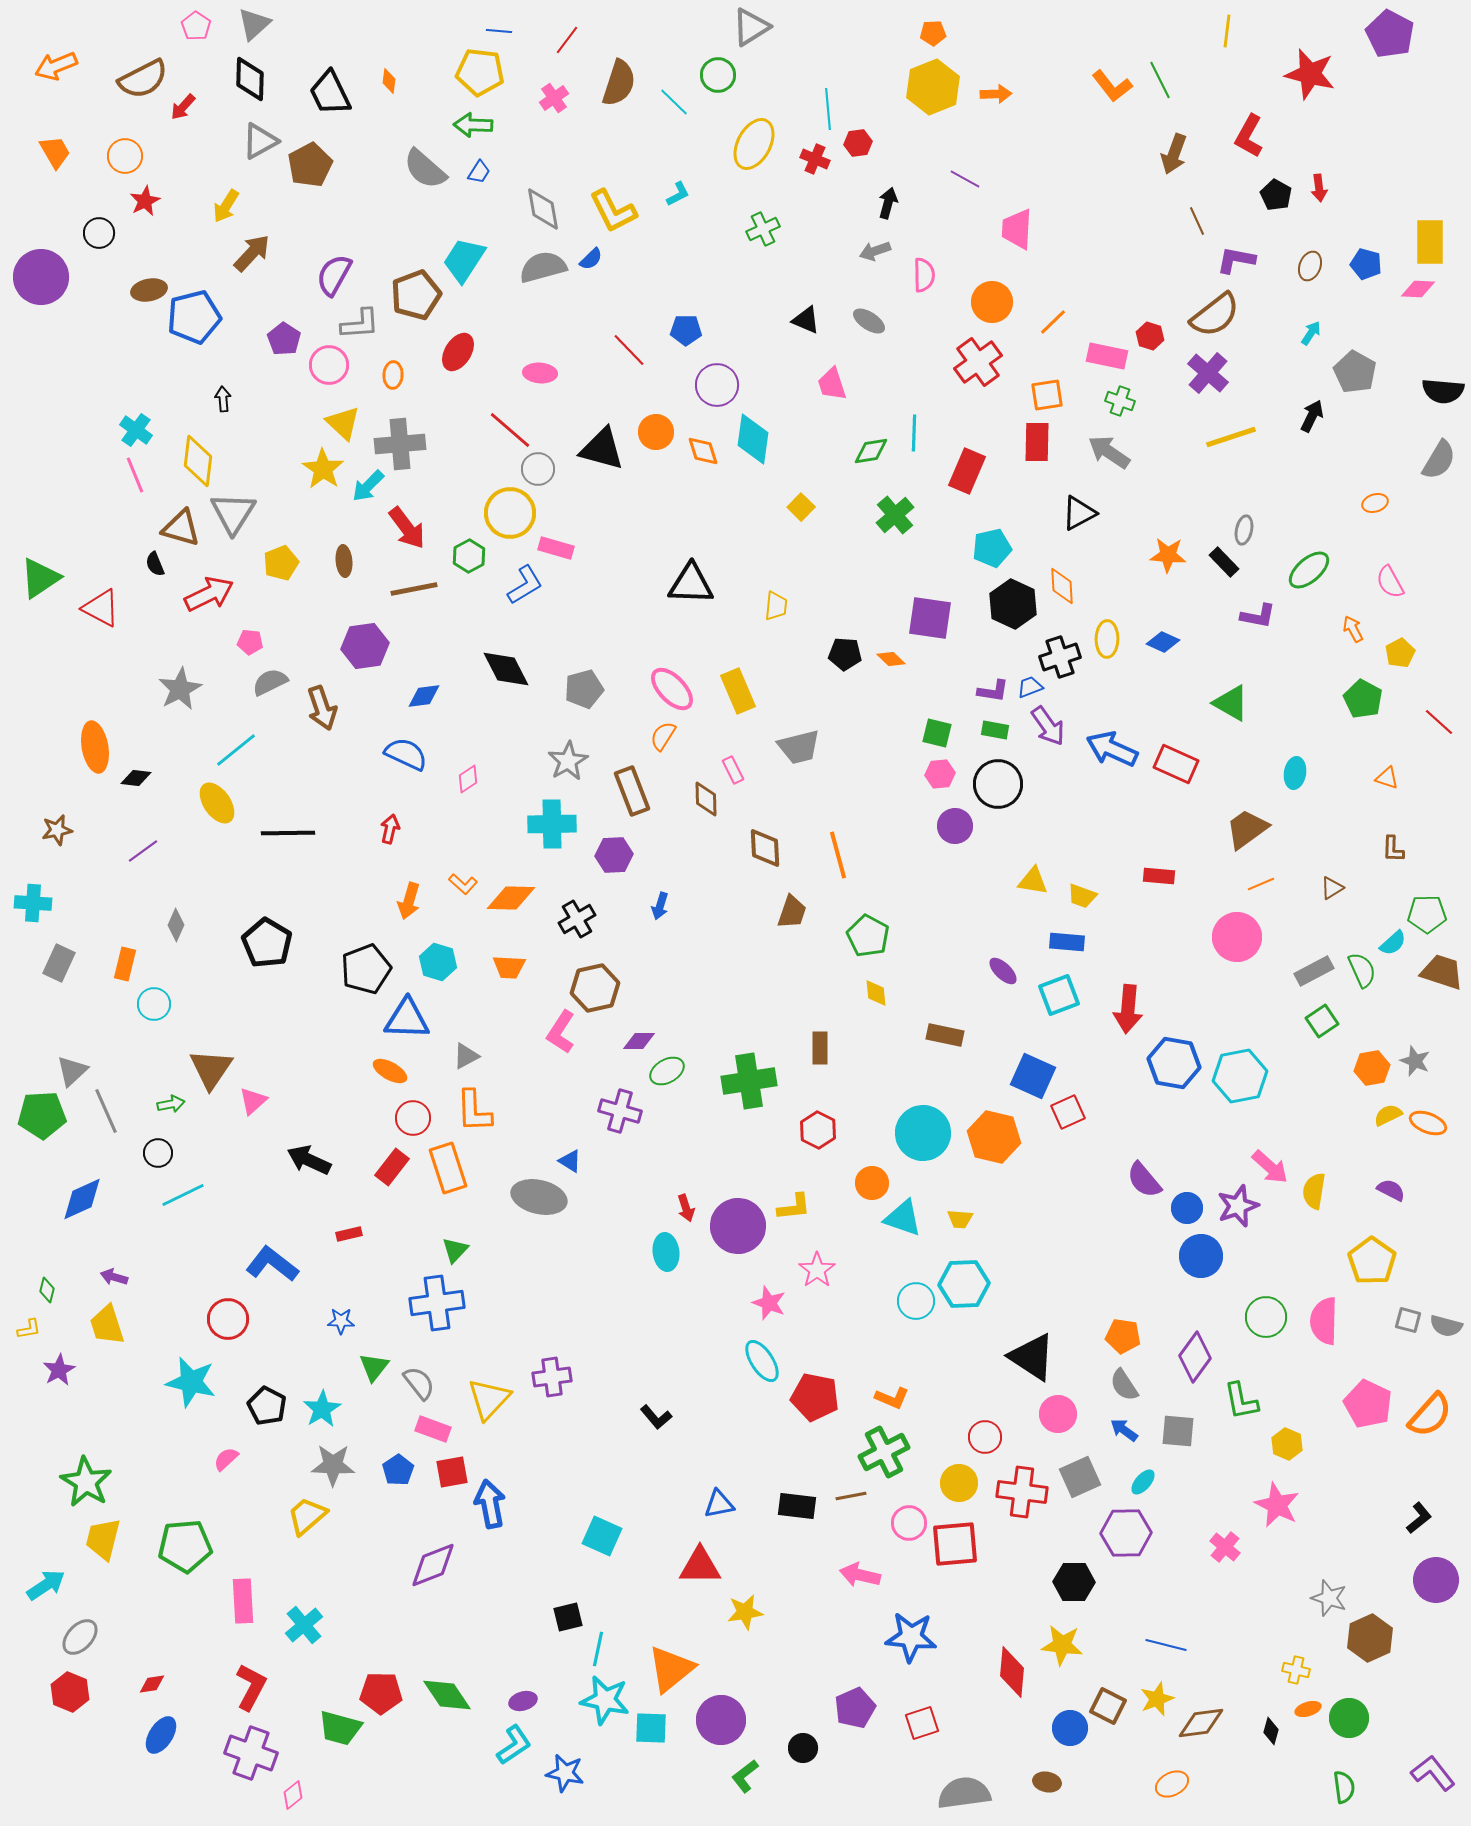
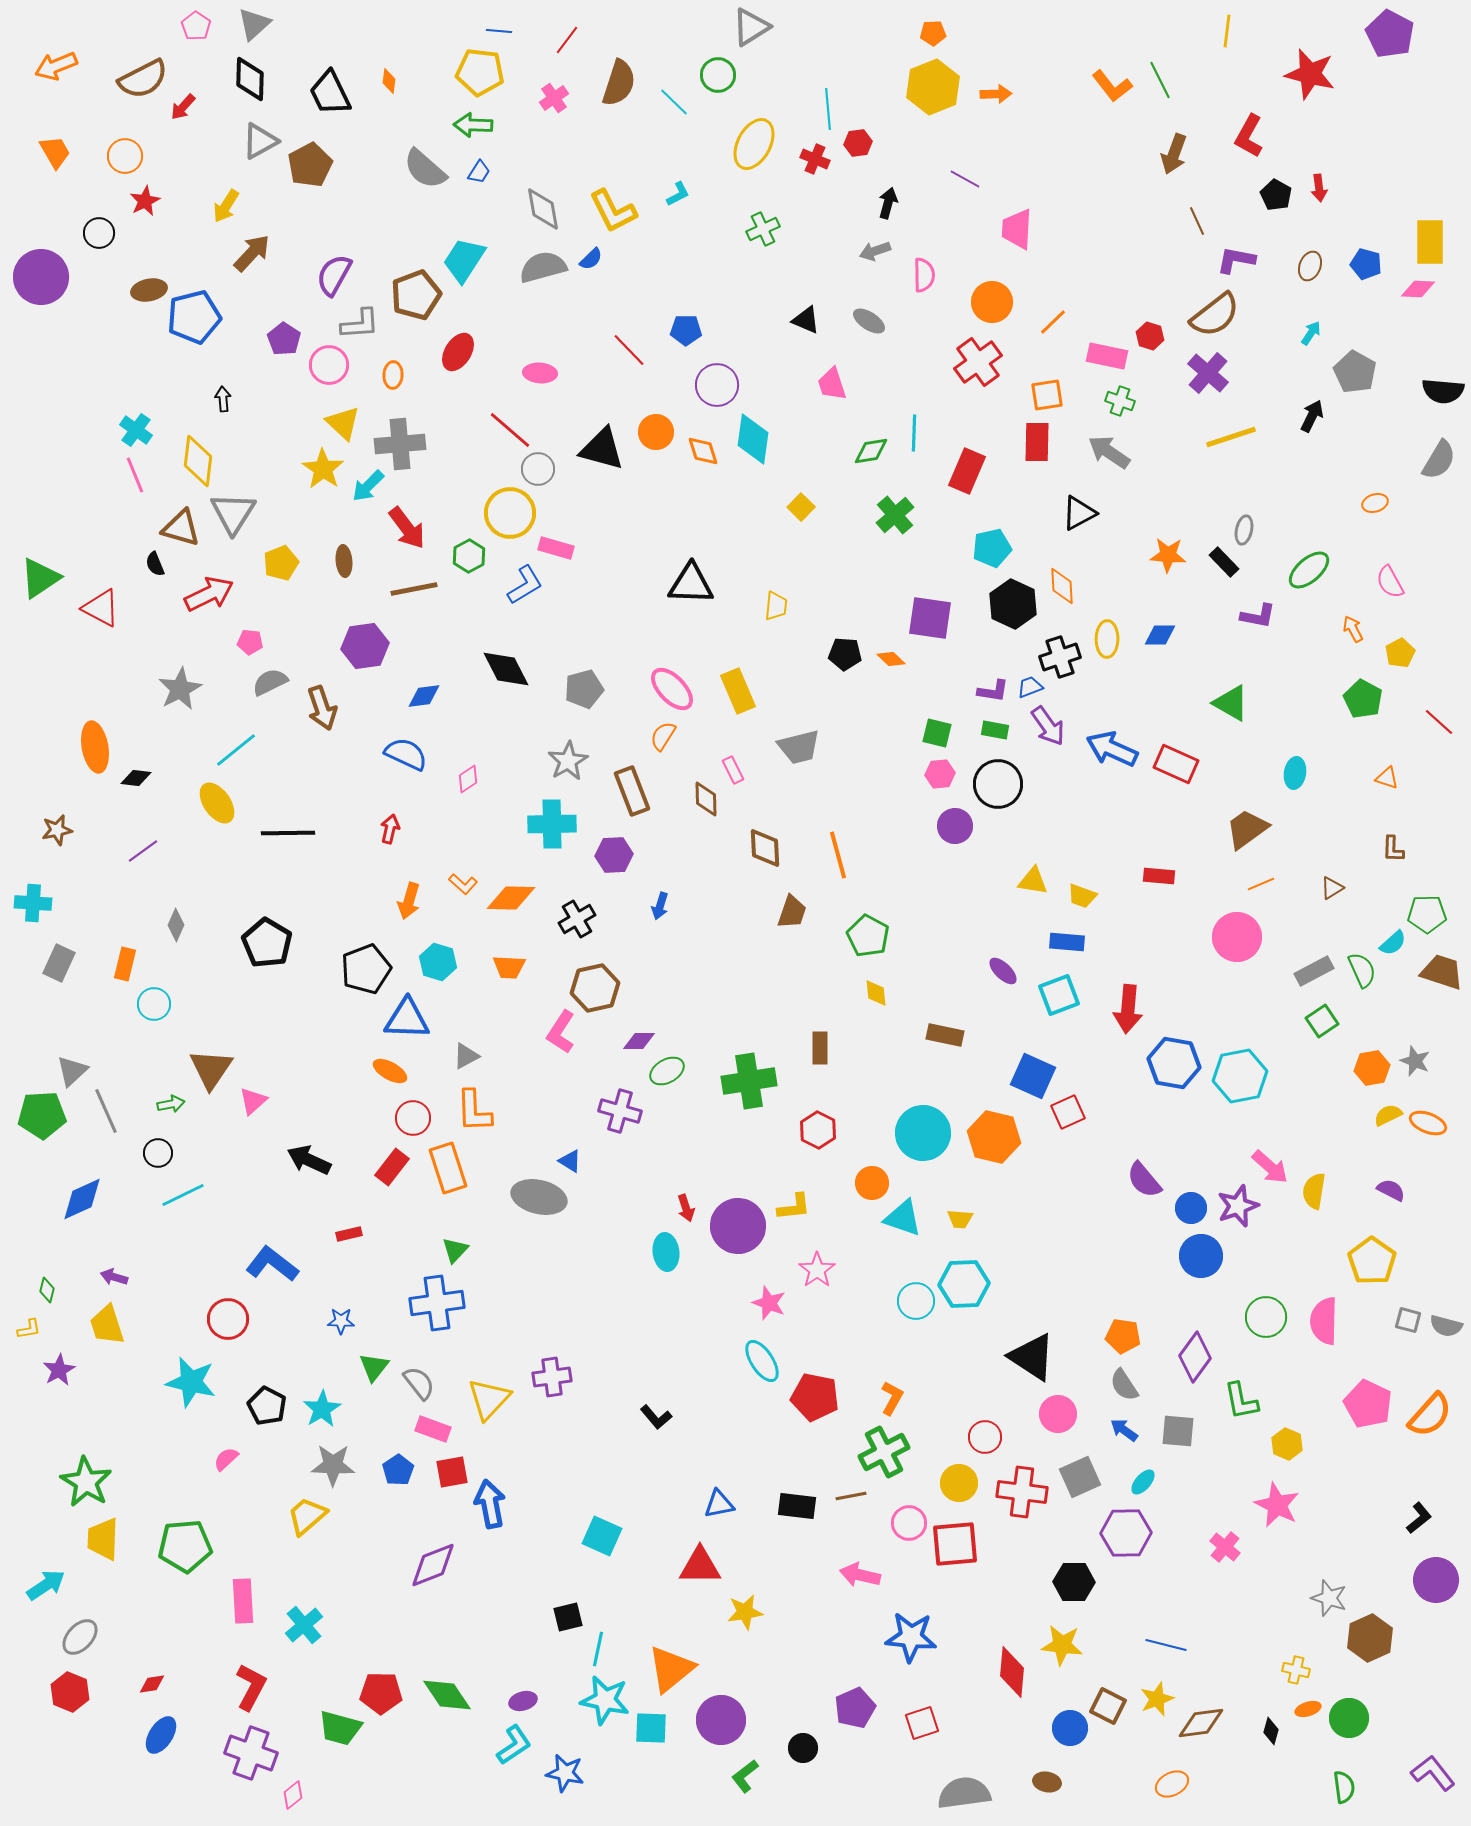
blue diamond at (1163, 642): moved 3 px left, 7 px up; rotated 24 degrees counterclockwise
blue circle at (1187, 1208): moved 4 px right
orange L-shape at (892, 1398): rotated 84 degrees counterclockwise
yellow trapezoid at (103, 1539): rotated 12 degrees counterclockwise
